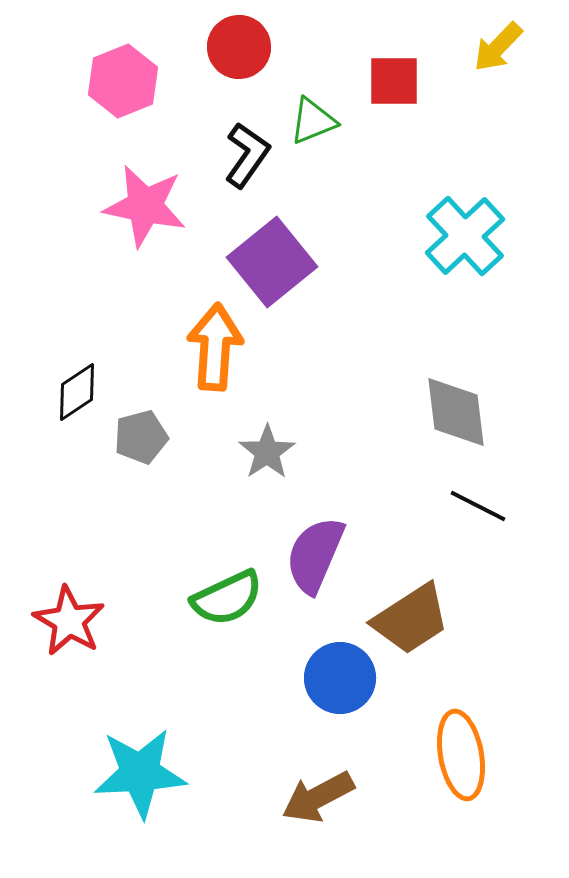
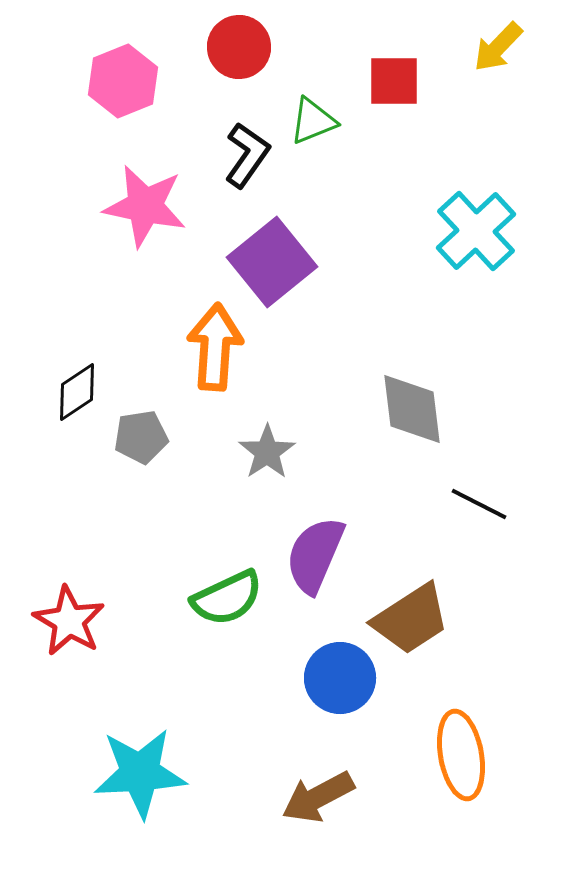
cyan cross: moved 11 px right, 5 px up
gray diamond: moved 44 px left, 3 px up
gray pentagon: rotated 6 degrees clockwise
black line: moved 1 px right, 2 px up
